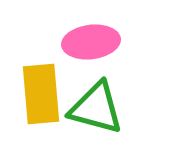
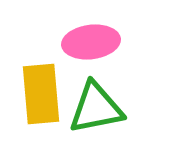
green triangle: rotated 26 degrees counterclockwise
